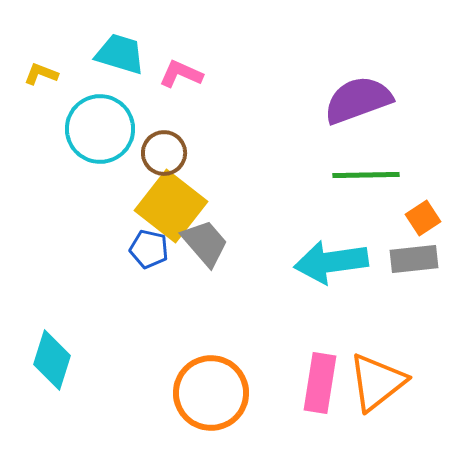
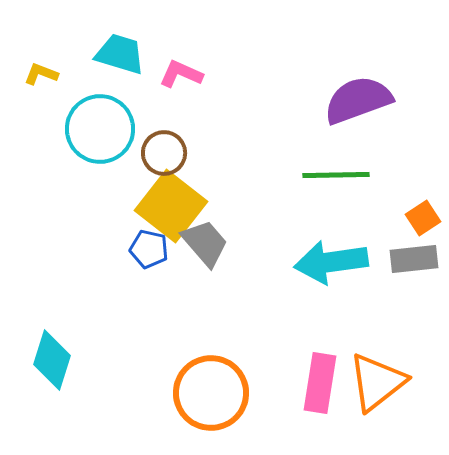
green line: moved 30 px left
